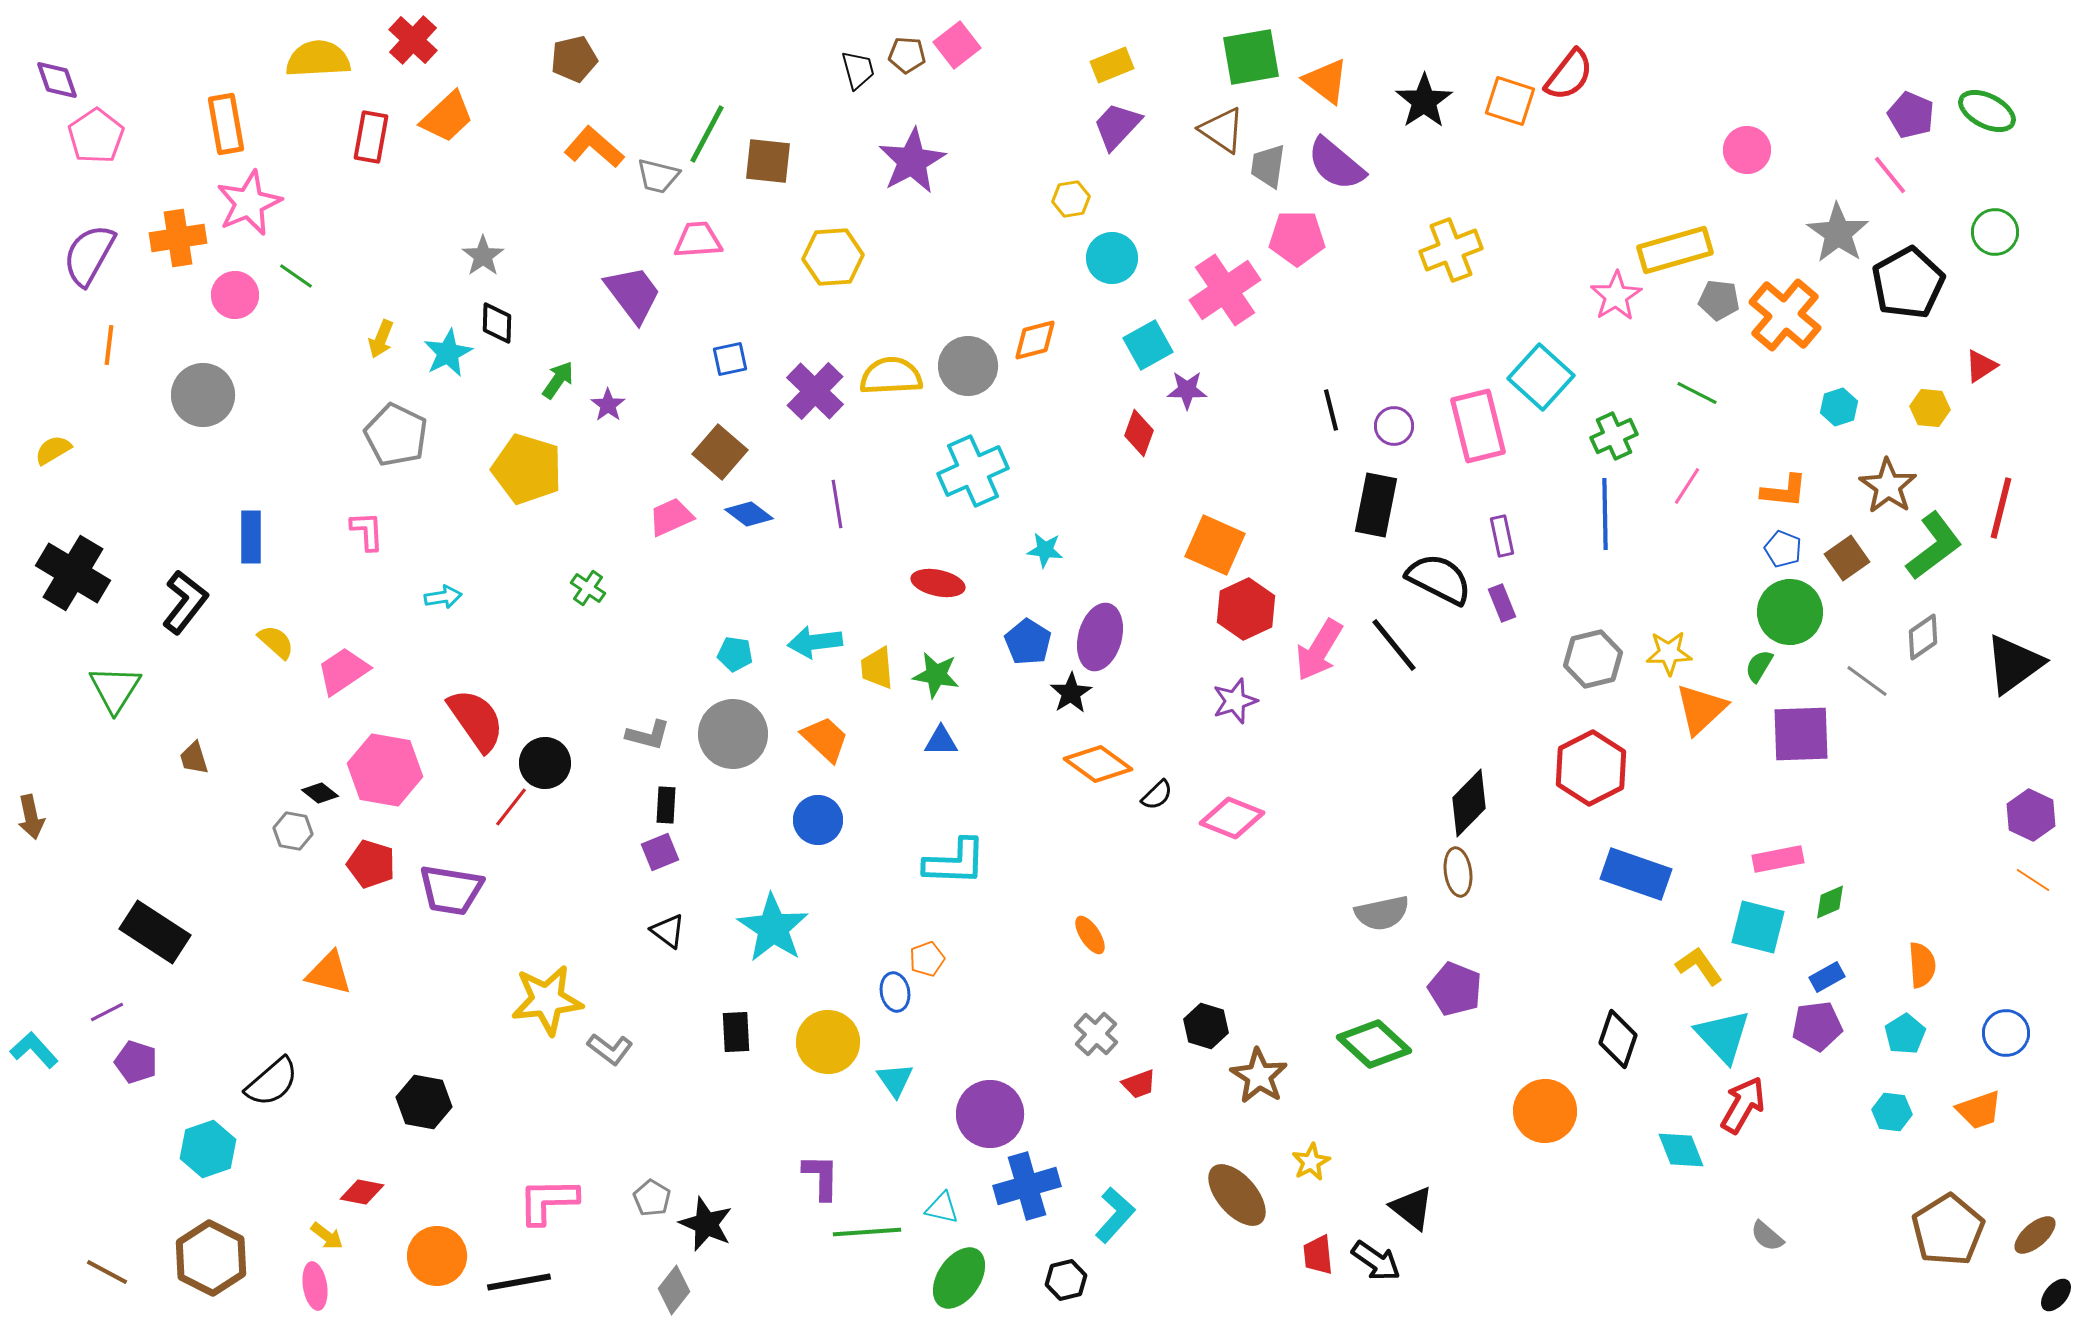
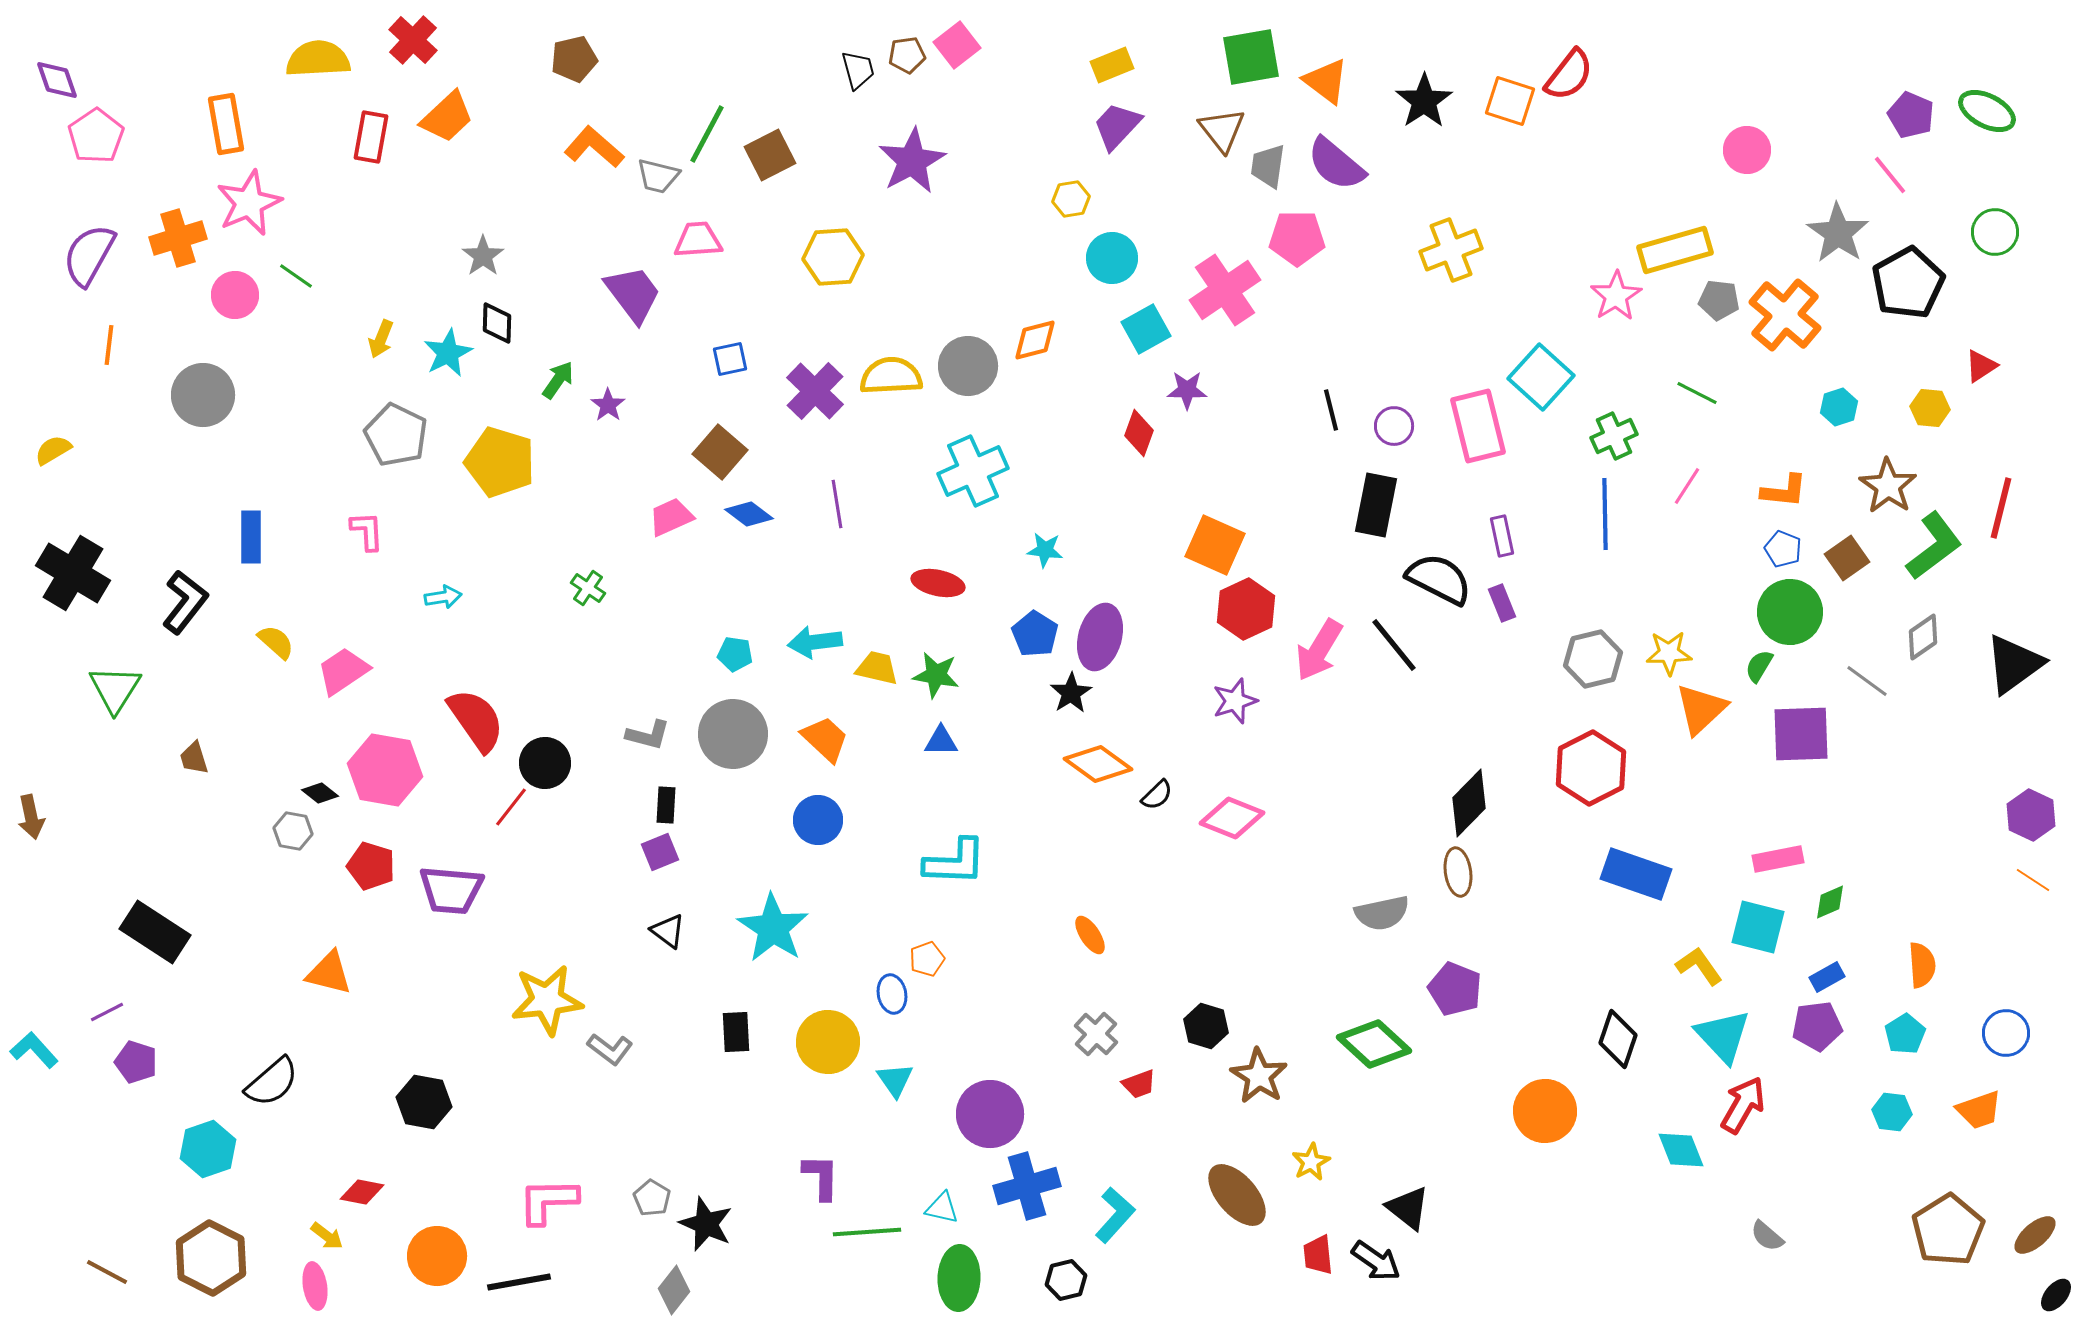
brown pentagon at (907, 55): rotated 12 degrees counterclockwise
brown triangle at (1222, 130): rotated 18 degrees clockwise
brown square at (768, 161): moved 2 px right, 6 px up; rotated 33 degrees counterclockwise
orange cross at (178, 238): rotated 8 degrees counterclockwise
cyan square at (1148, 345): moved 2 px left, 16 px up
yellow pentagon at (527, 469): moved 27 px left, 7 px up
blue pentagon at (1028, 642): moved 7 px right, 8 px up
yellow trapezoid at (877, 668): rotated 108 degrees clockwise
red pentagon at (371, 864): moved 2 px down
purple trapezoid at (451, 890): rotated 4 degrees counterclockwise
blue ellipse at (895, 992): moved 3 px left, 2 px down
black triangle at (1412, 1208): moved 4 px left
green ellipse at (959, 1278): rotated 32 degrees counterclockwise
